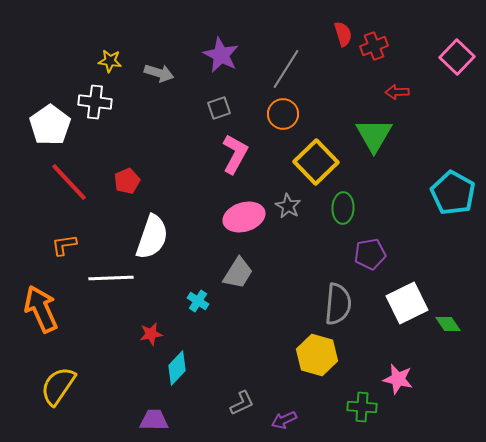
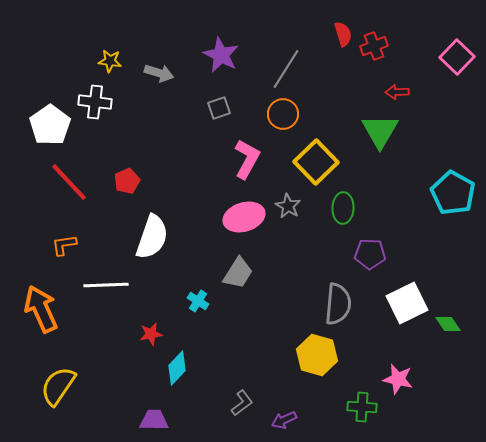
green triangle: moved 6 px right, 4 px up
pink L-shape: moved 12 px right, 5 px down
purple pentagon: rotated 12 degrees clockwise
white line: moved 5 px left, 7 px down
gray L-shape: rotated 12 degrees counterclockwise
